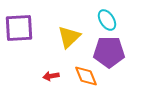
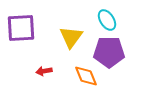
purple square: moved 2 px right
yellow triangle: moved 2 px right; rotated 10 degrees counterclockwise
red arrow: moved 7 px left, 5 px up
